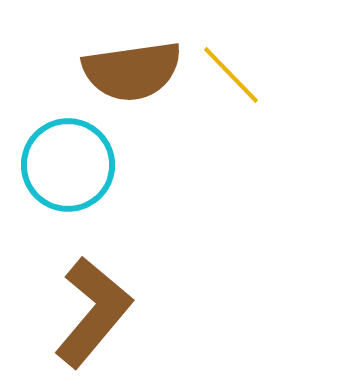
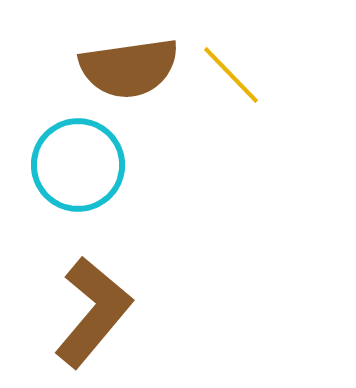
brown semicircle: moved 3 px left, 3 px up
cyan circle: moved 10 px right
